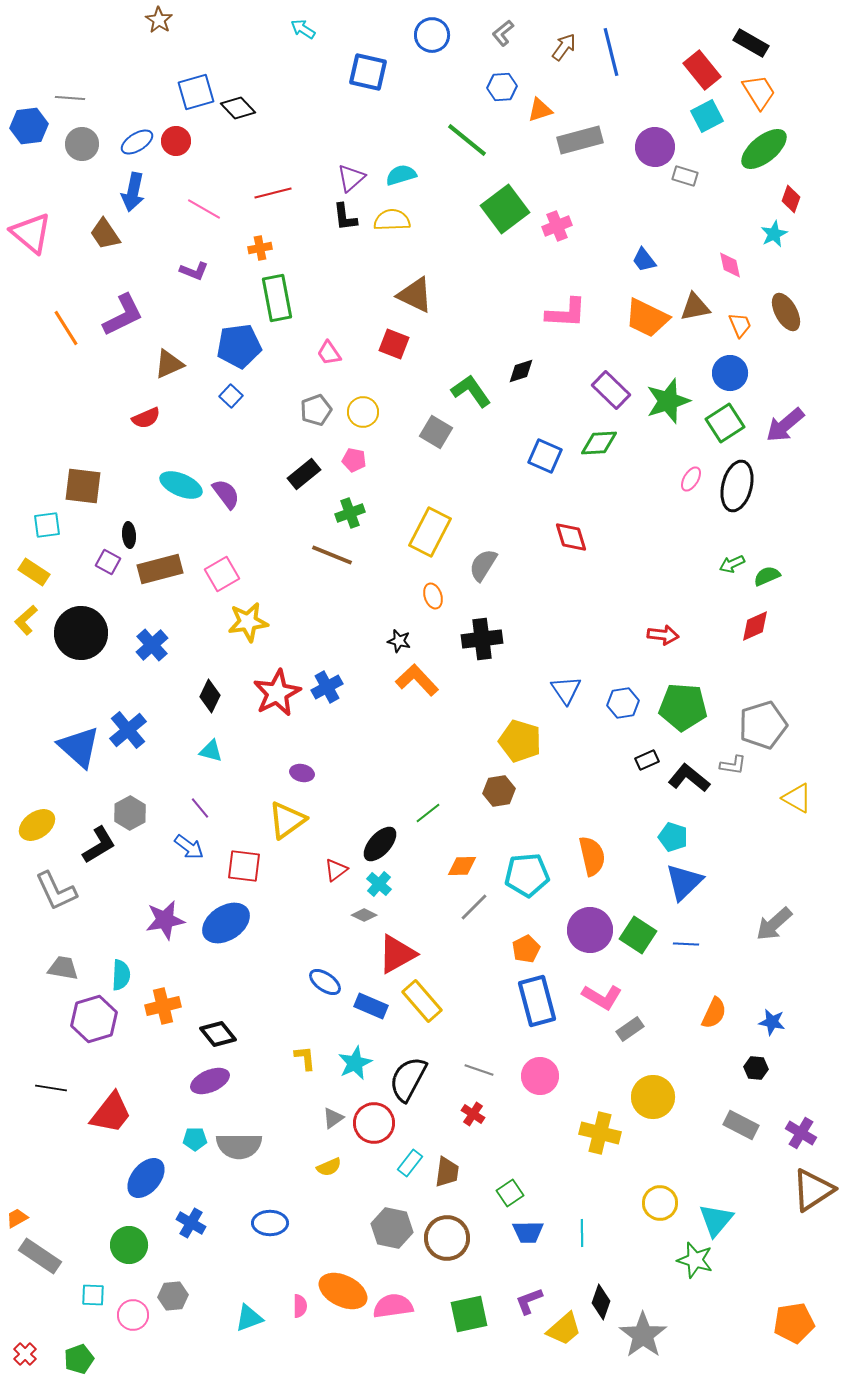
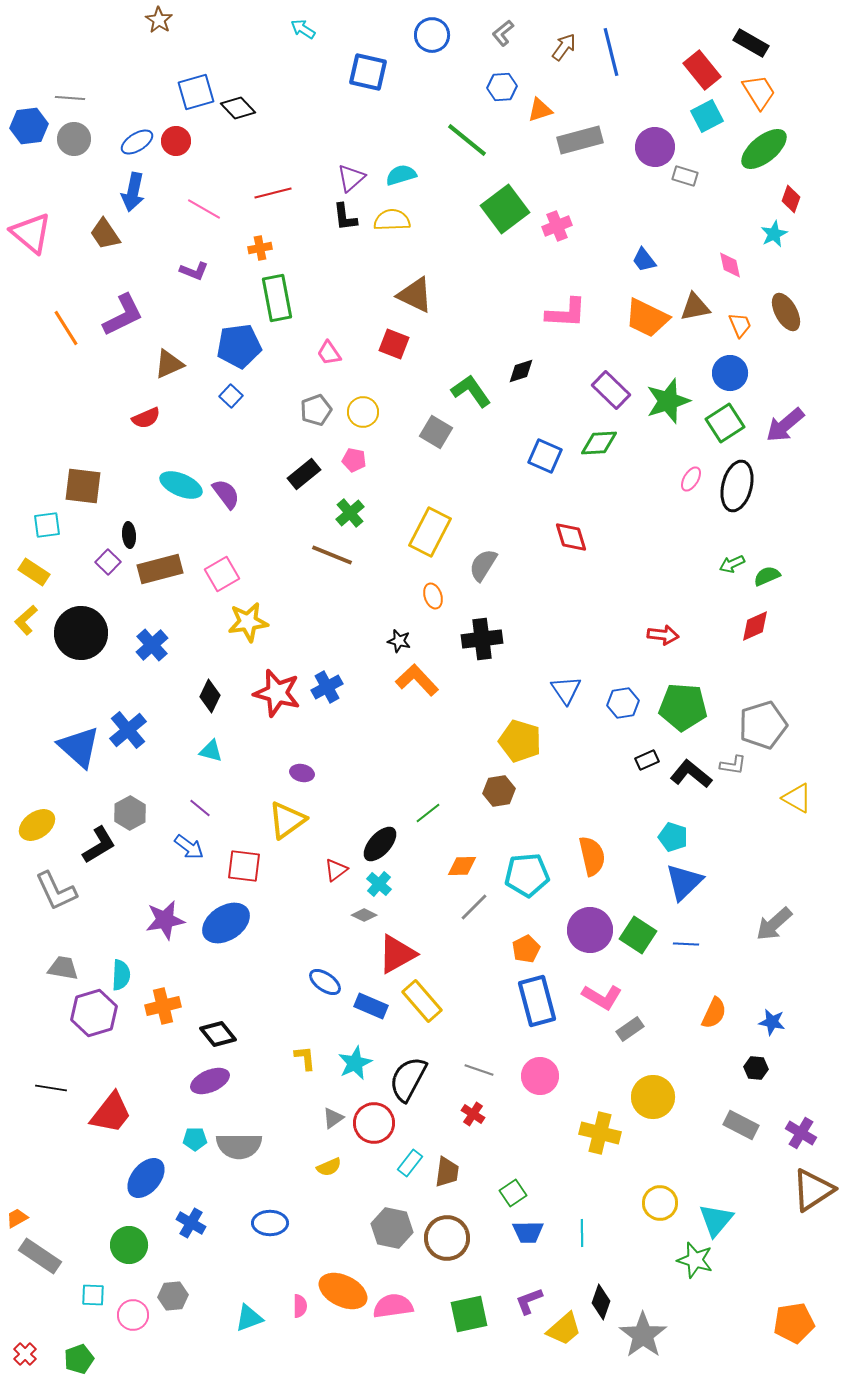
gray circle at (82, 144): moved 8 px left, 5 px up
green cross at (350, 513): rotated 20 degrees counterclockwise
purple square at (108, 562): rotated 15 degrees clockwise
red star at (277, 693): rotated 30 degrees counterclockwise
black L-shape at (689, 778): moved 2 px right, 4 px up
purple line at (200, 808): rotated 10 degrees counterclockwise
purple hexagon at (94, 1019): moved 6 px up
green square at (510, 1193): moved 3 px right
